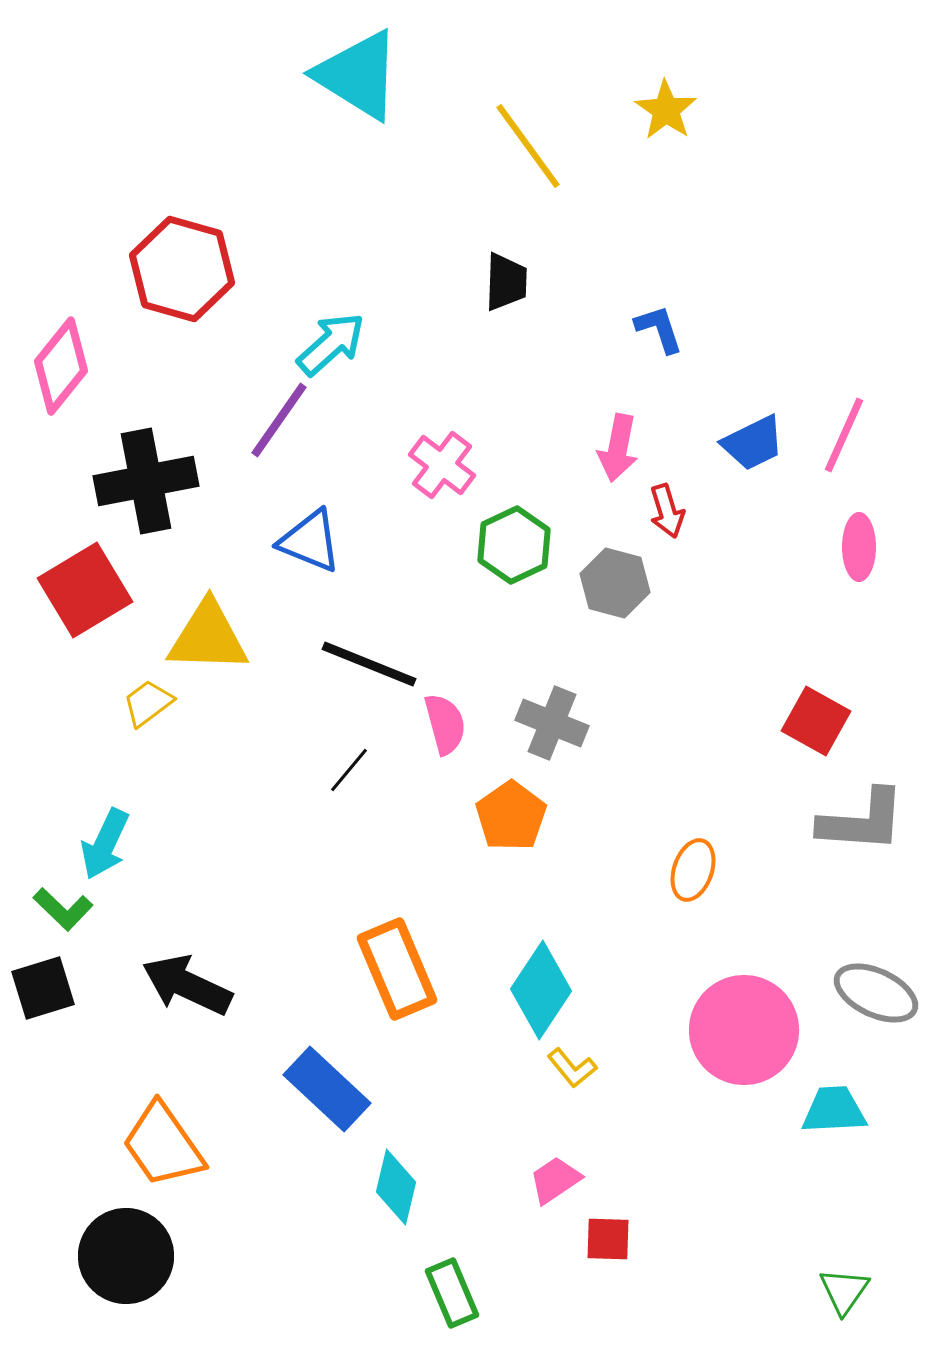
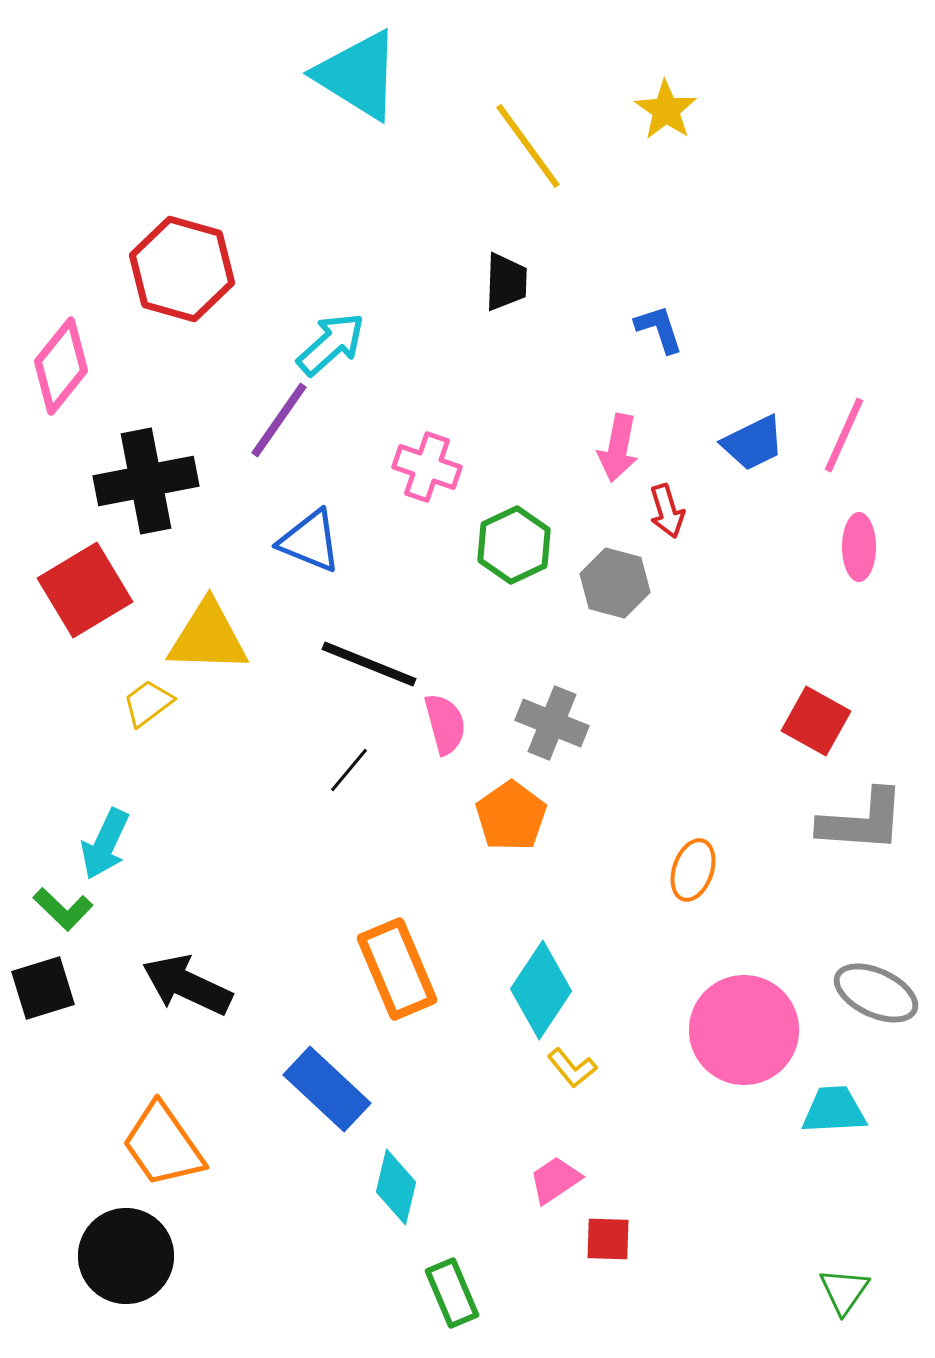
pink cross at (442, 465): moved 15 px left, 2 px down; rotated 18 degrees counterclockwise
